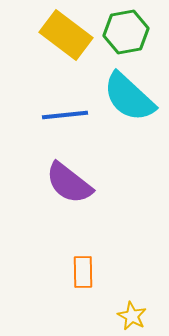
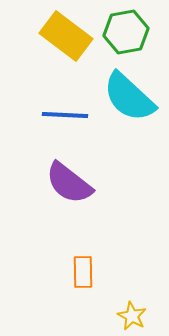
yellow rectangle: moved 1 px down
blue line: rotated 9 degrees clockwise
